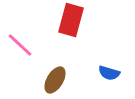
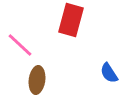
blue semicircle: rotated 40 degrees clockwise
brown ellipse: moved 18 px left; rotated 24 degrees counterclockwise
